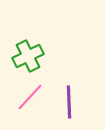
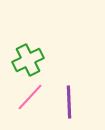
green cross: moved 4 px down
